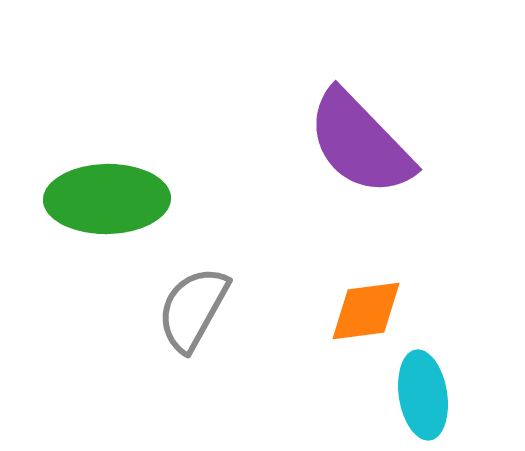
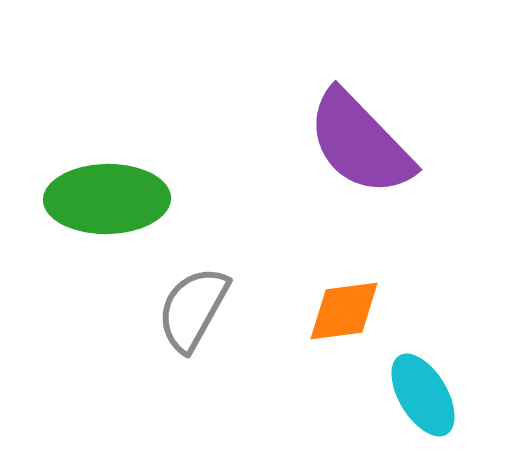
orange diamond: moved 22 px left
cyan ellipse: rotated 22 degrees counterclockwise
